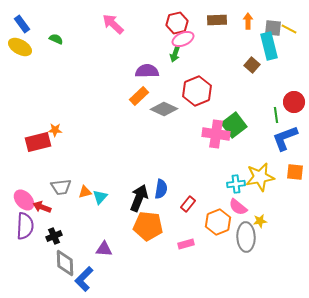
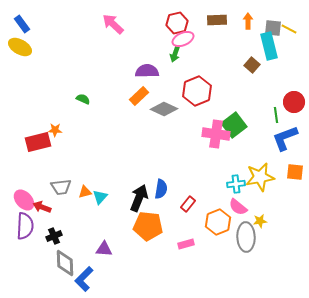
green semicircle at (56, 39): moved 27 px right, 60 px down
